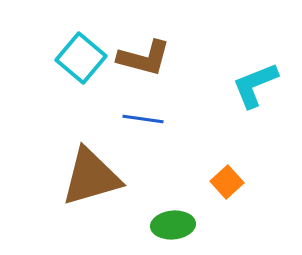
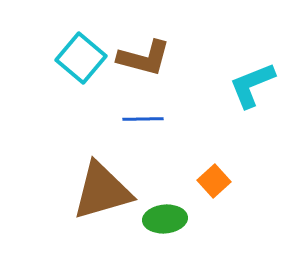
cyan L-shape: moved 3 px left
blue line: rotated 9 degrees counterclockwise
brown triangle: moved 11 px right, 14 px down
orange square: moved 13 px left, 1 px up
green ellipse: moved 8 px left, 6 px up
